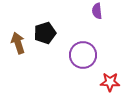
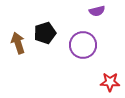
purple semicircle: rotated 98 degrees counterclockwise
purple circle: moved 10 px up
